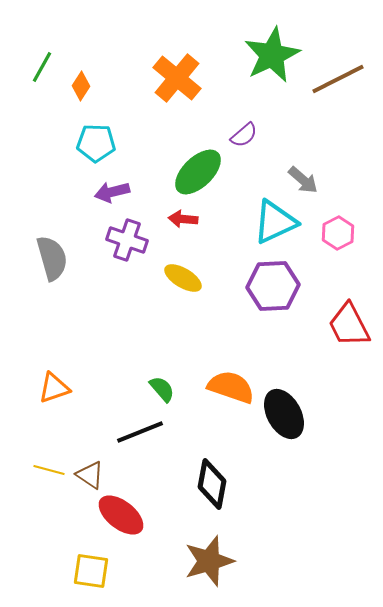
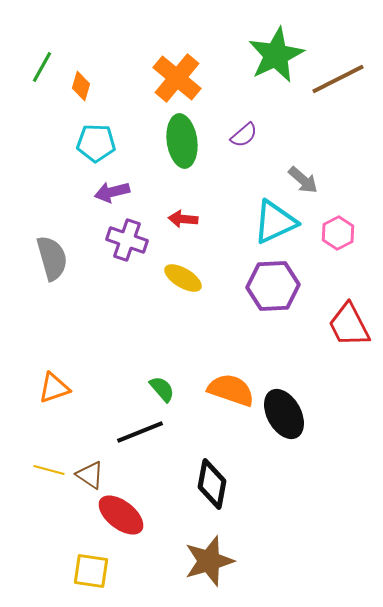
green star: moved 4 px right
orange diamond: rotated 16 degrees counterclockwise
green ellipse: moved 16 px left, 31 px up; rotated 54 degrees counterclockwise
orange semicircle: moved 3 px down
